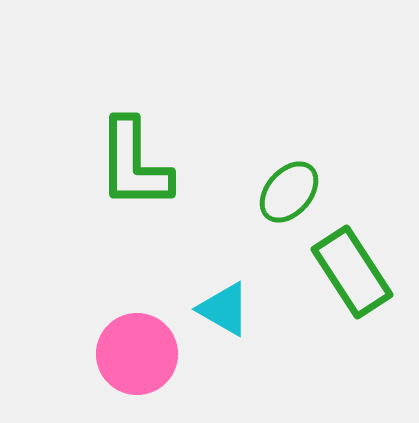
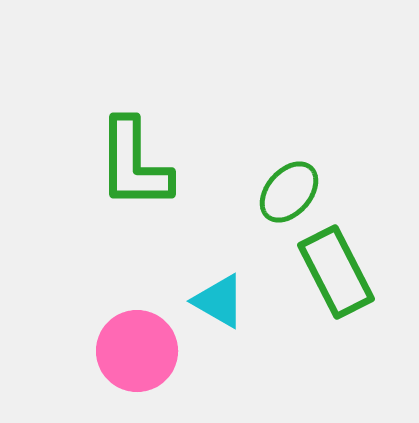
green rectangle: moved 16 px left; rotated 6 degrees clockwise
cyan triangle: moved 5 px left, 8 px up
pink circle: moved 3 px up
